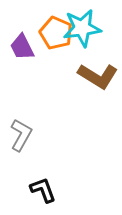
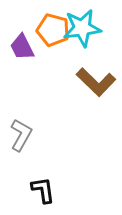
orange pentagon: moved 3 px left, 3 px up; rotated 8 degrees counterclockwise
brown L-shape: moved 2 px left, 6 px down; rotated 12 degrees clockwise
black L-shape: rotated 12 degrees clockwise
